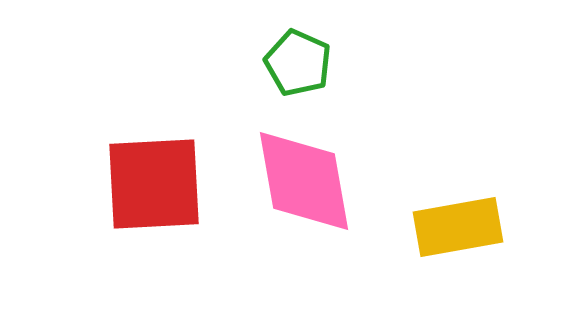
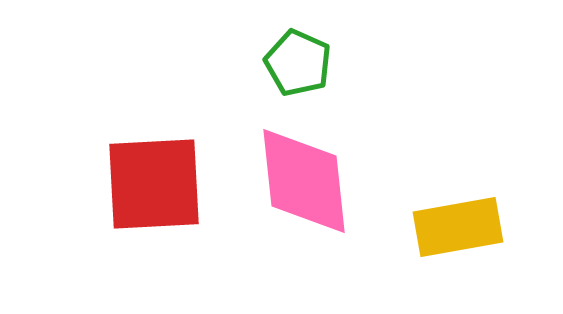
pink diamond: rotated 4 degrees clockwise
